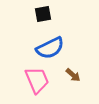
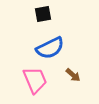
pink trapezoid: moved 2 px left
